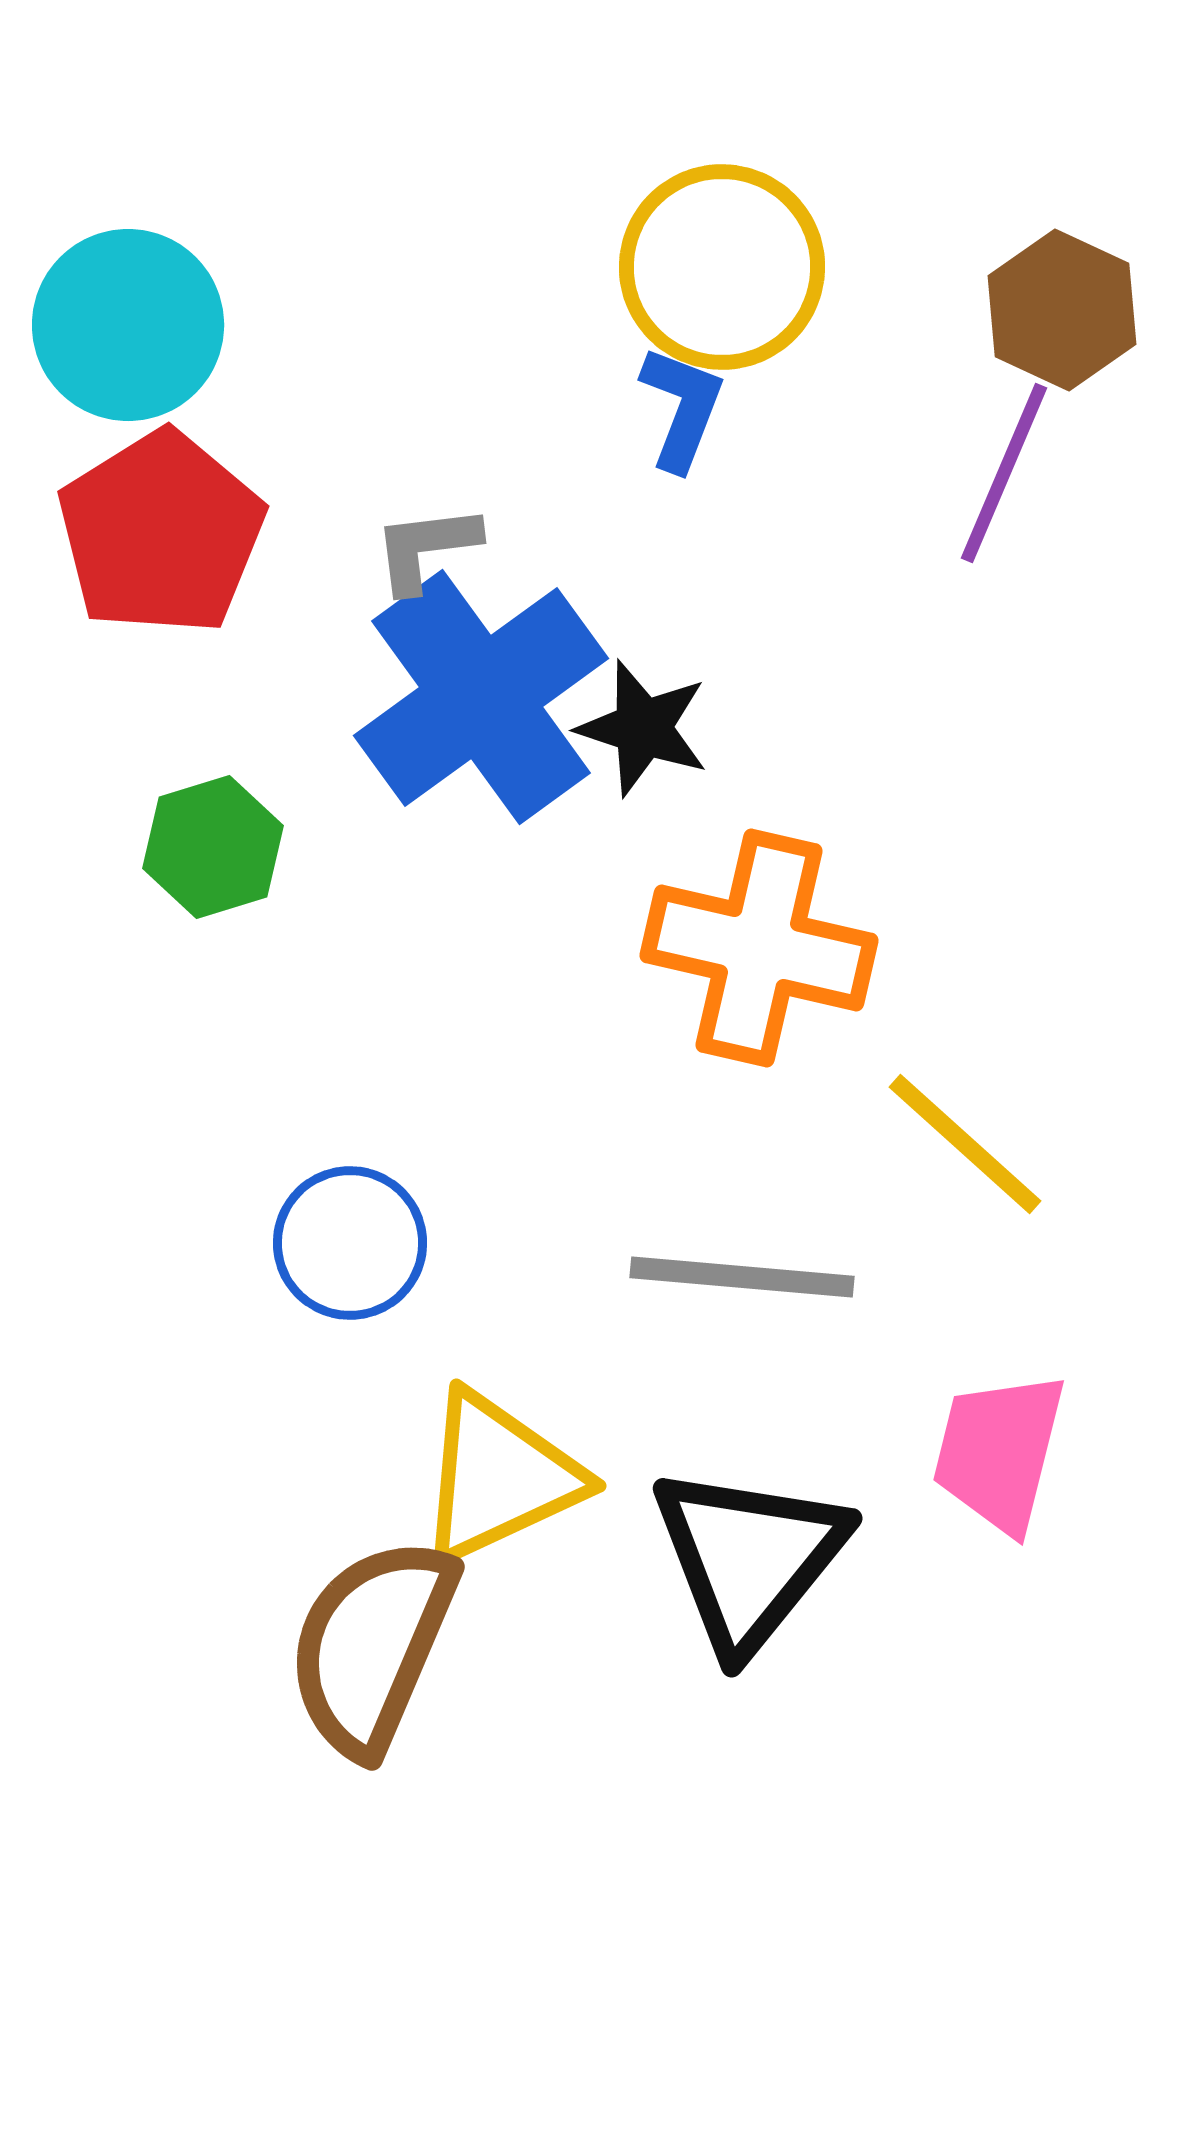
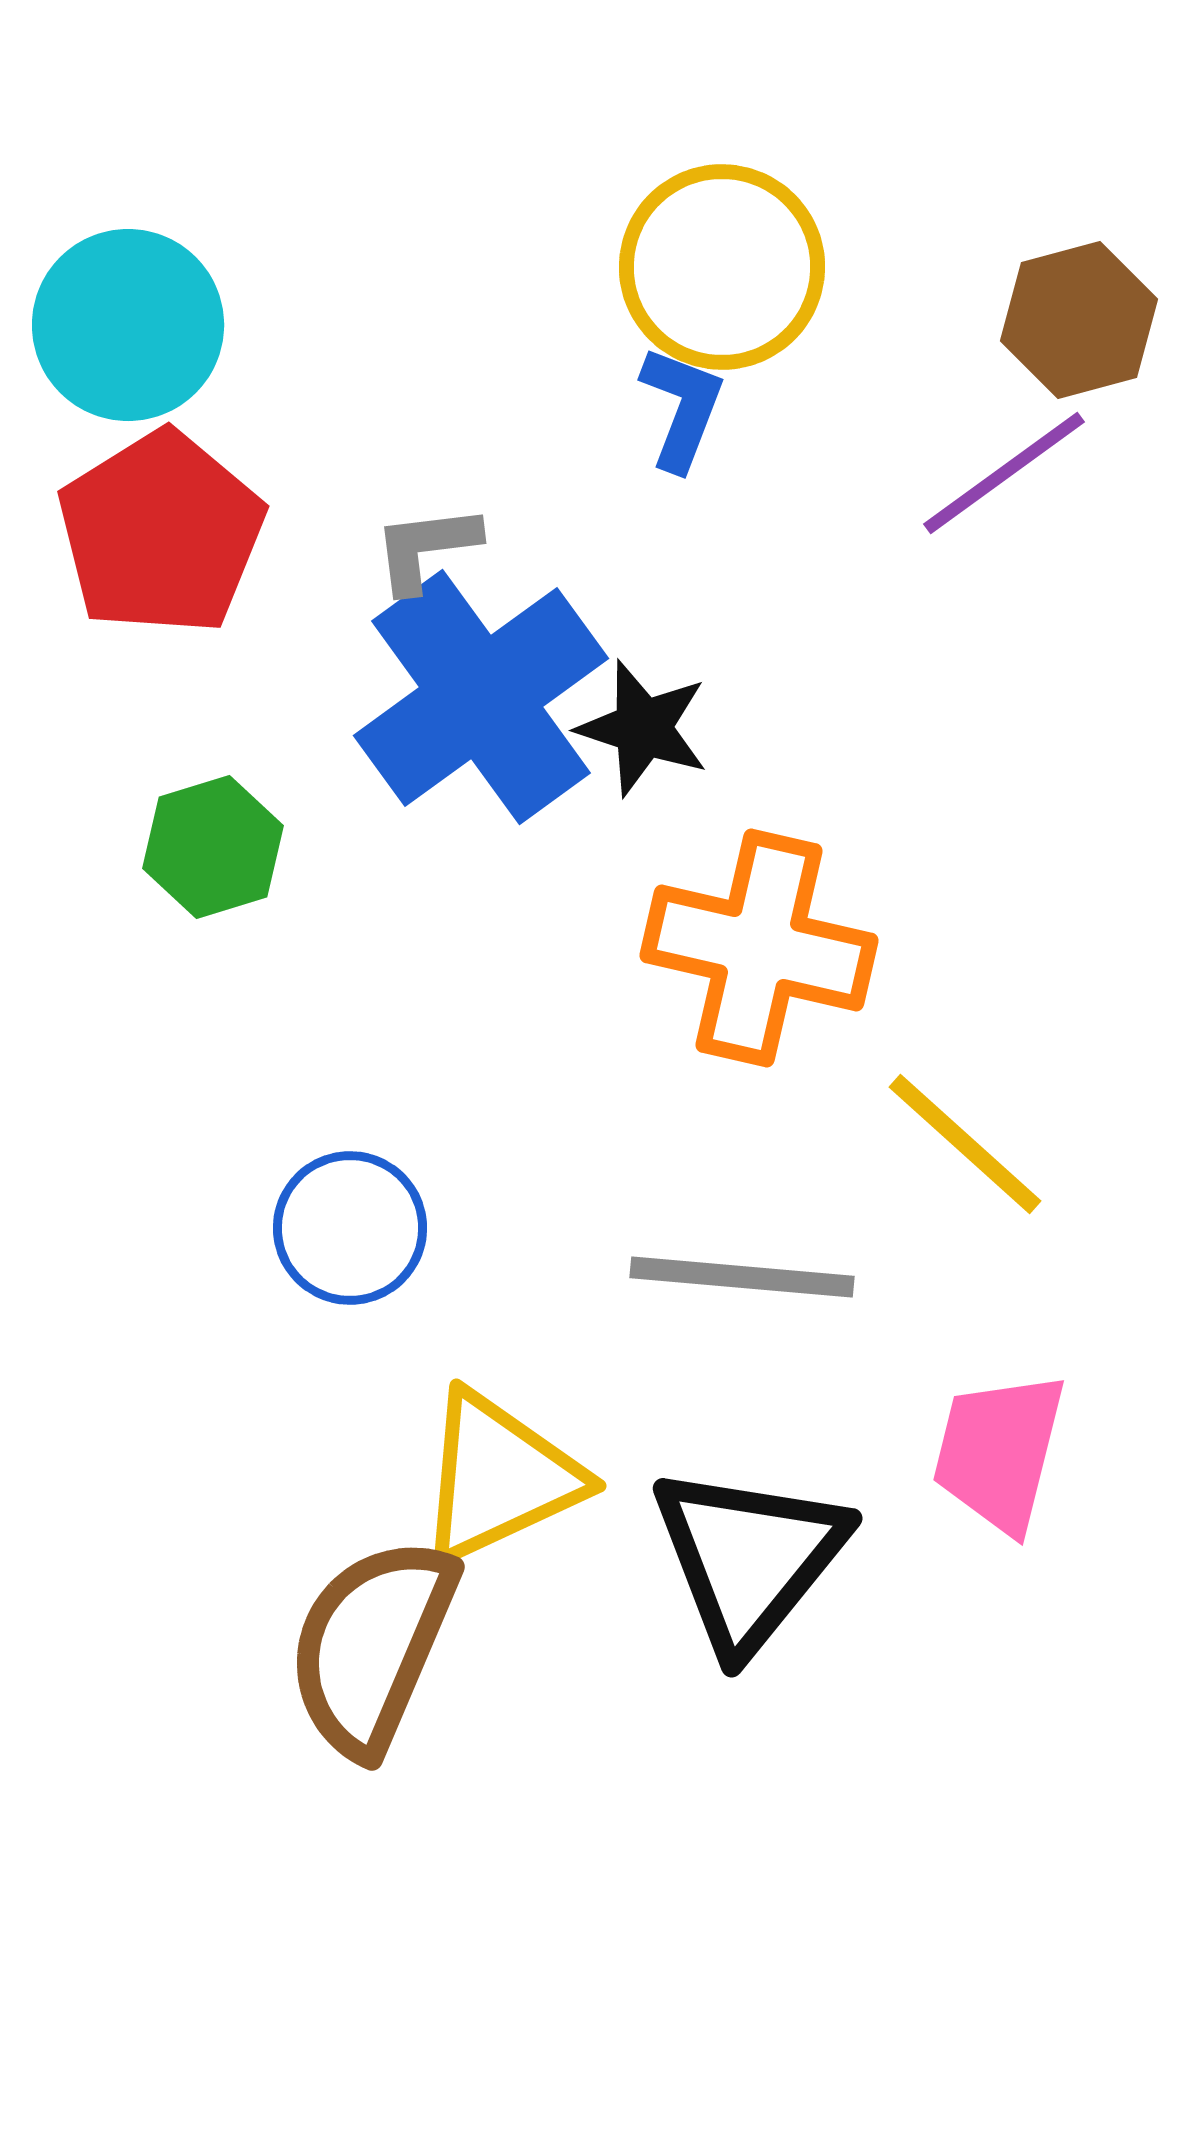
brown hexagon: moved 17 px right, 10 px down; rotated 20 degrees clockwise
purple line: rotated 31 degrees clockwise
blue circle: moved 15 px up
